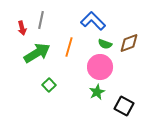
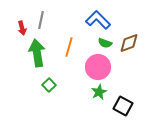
blue L-shape: moved 5 px right, 1 px up
green semicircle: moved 1 px up
green arrow: rotated 68 degrees counterclockwise
pink circle: moved 2 px left
green star: moved 2 px right
black square: moved 1 px left
